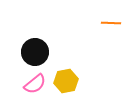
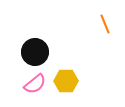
orange line: moved 6 px left, 1 px down; rotated 66 degrees clockwise
yellow hexagon: rotated 10 degrees clockwise
